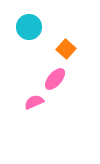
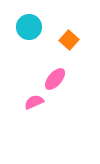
orange square: moved 3 px right, 9 px up
